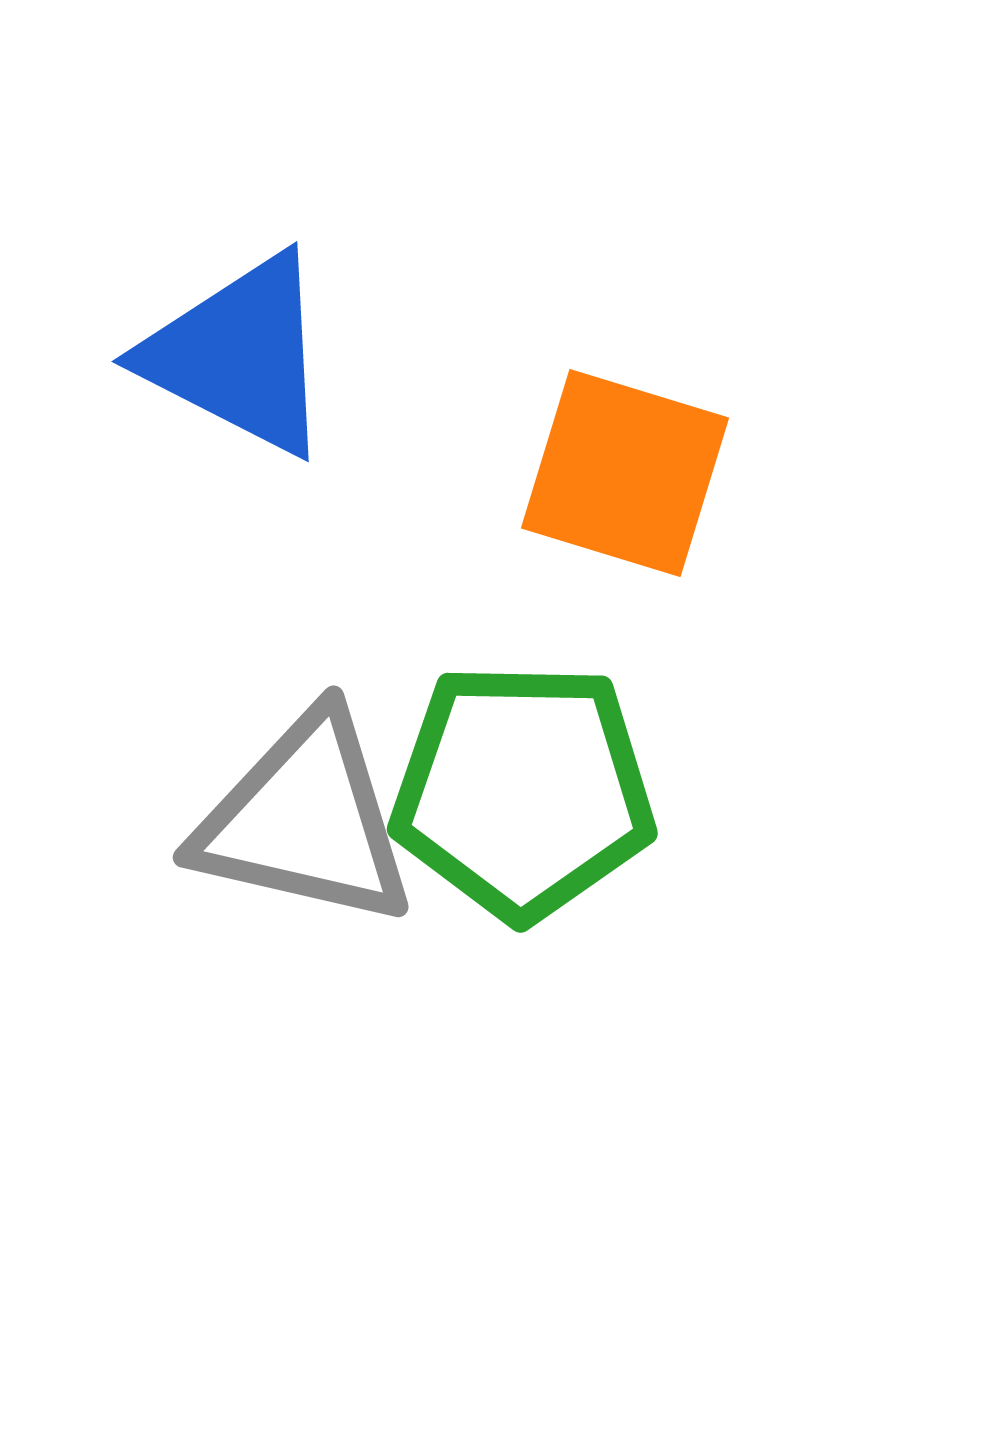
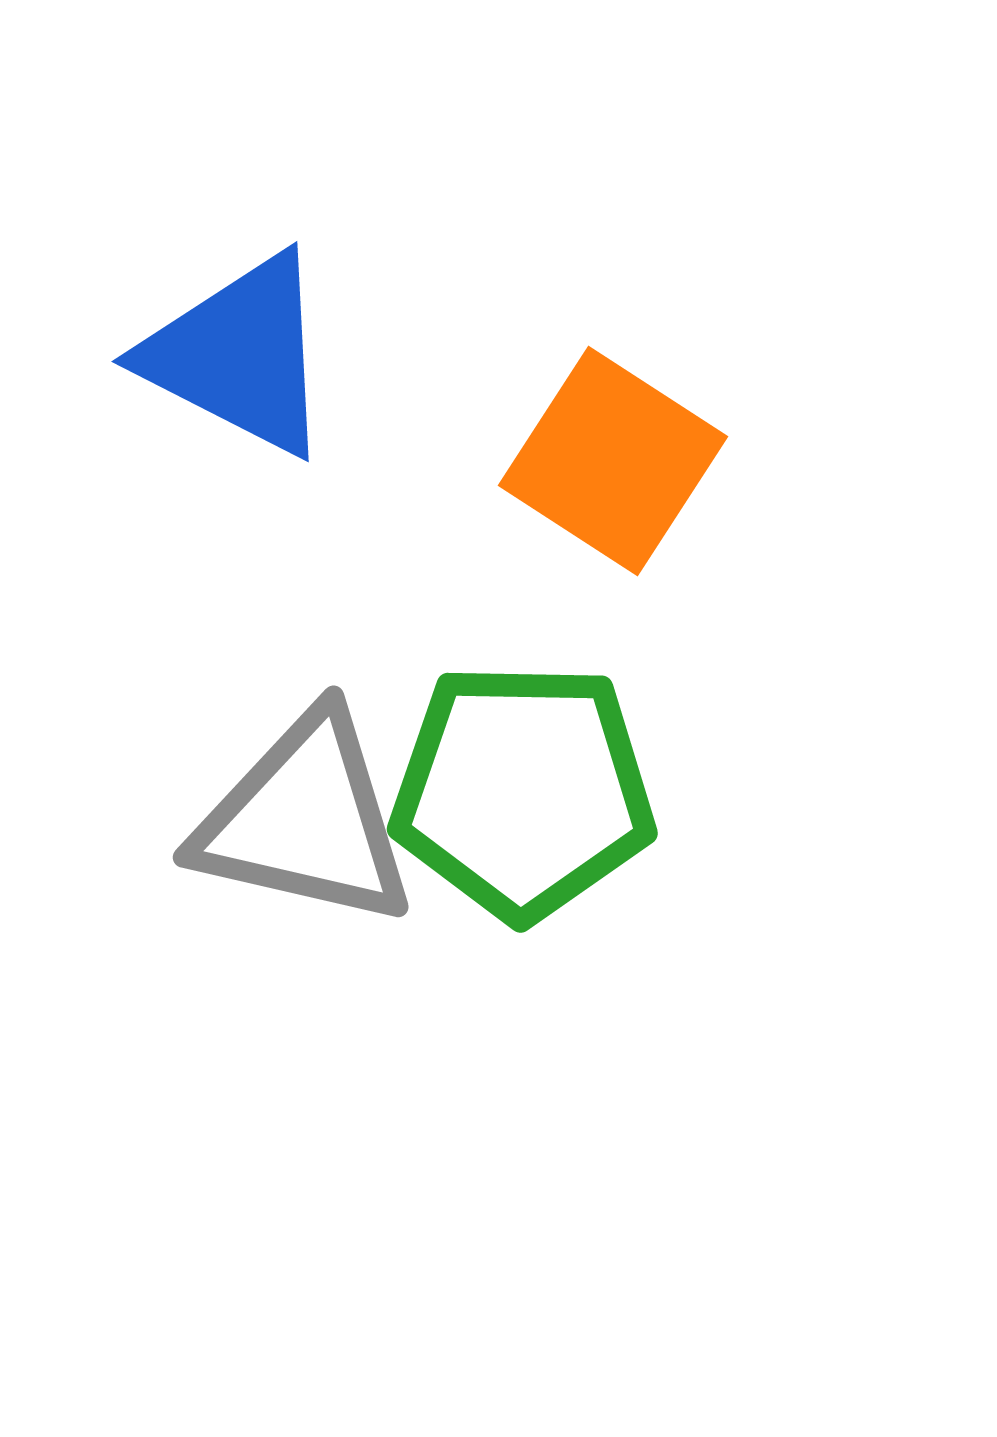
orange square: moved 12 px left, 12 px up; rotated 16 degrees clockwise
